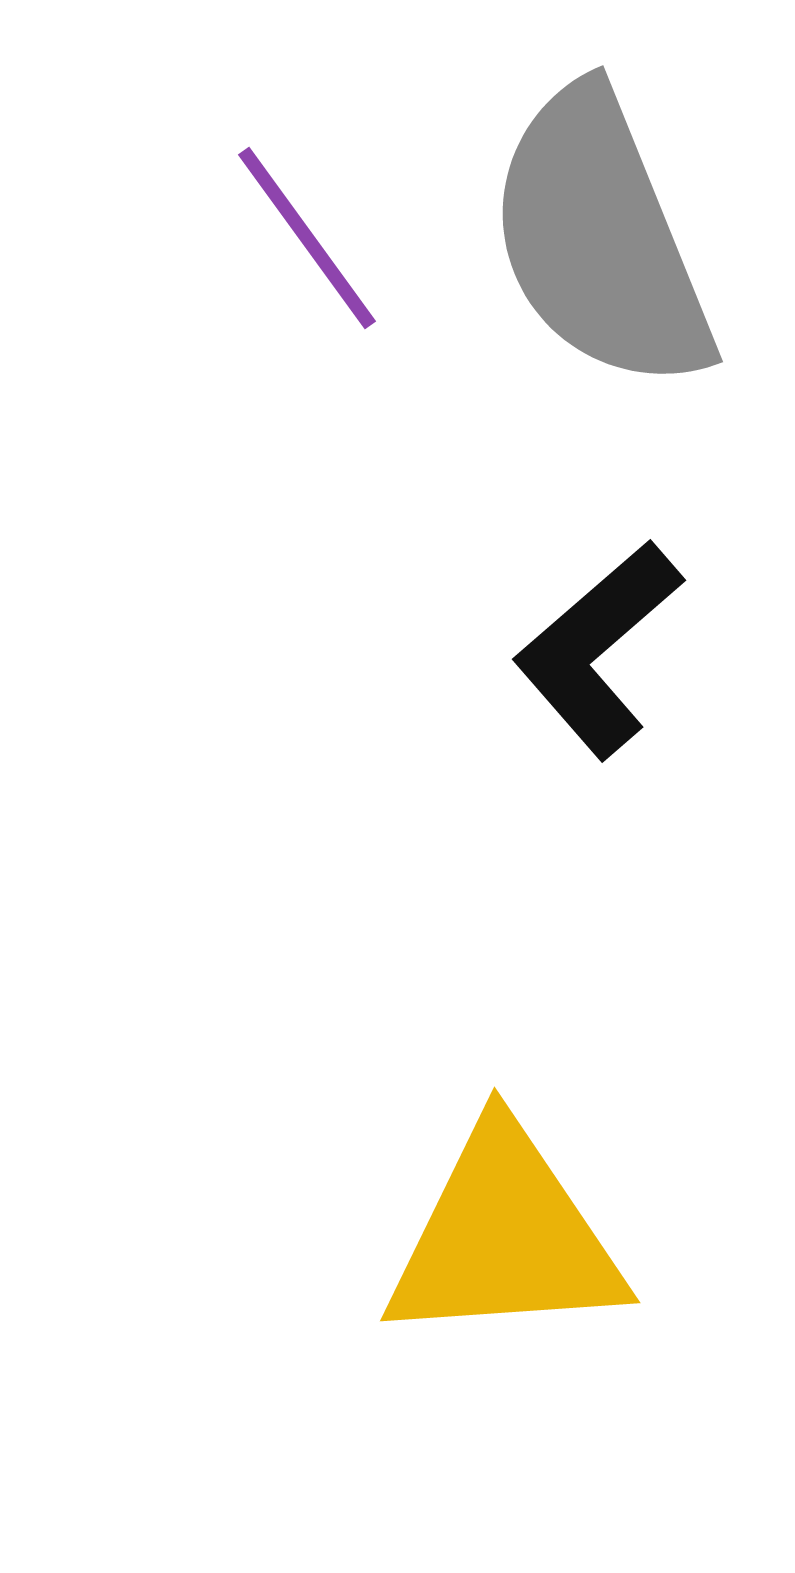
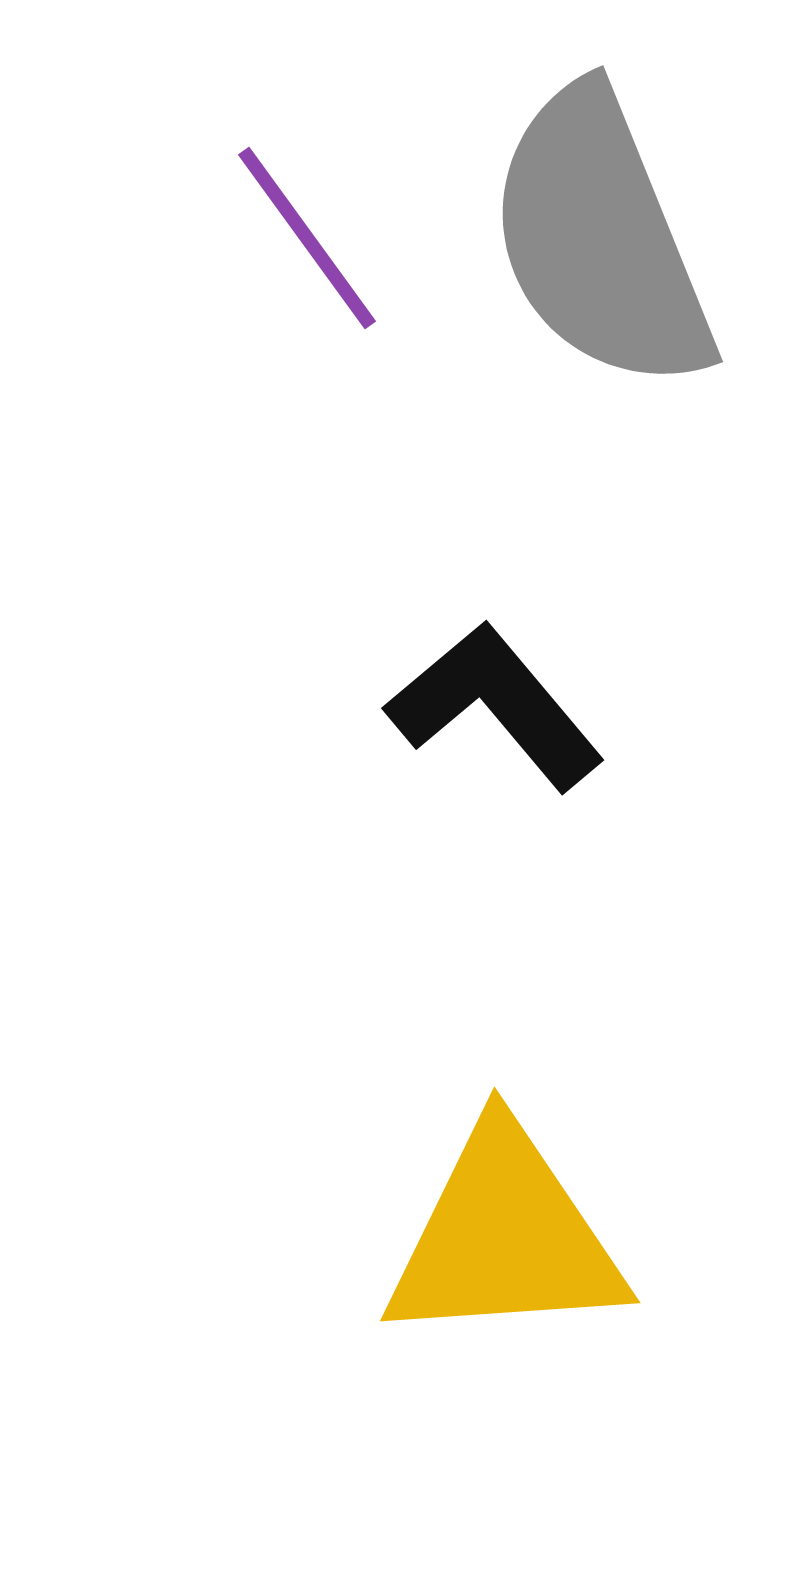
black L-shape: moved 103 px left, 57 px down; rotated 91 degrees clockwise
